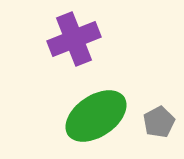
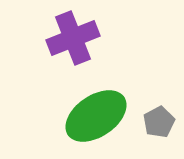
purple cross: moved 1 px left, 1 px up
